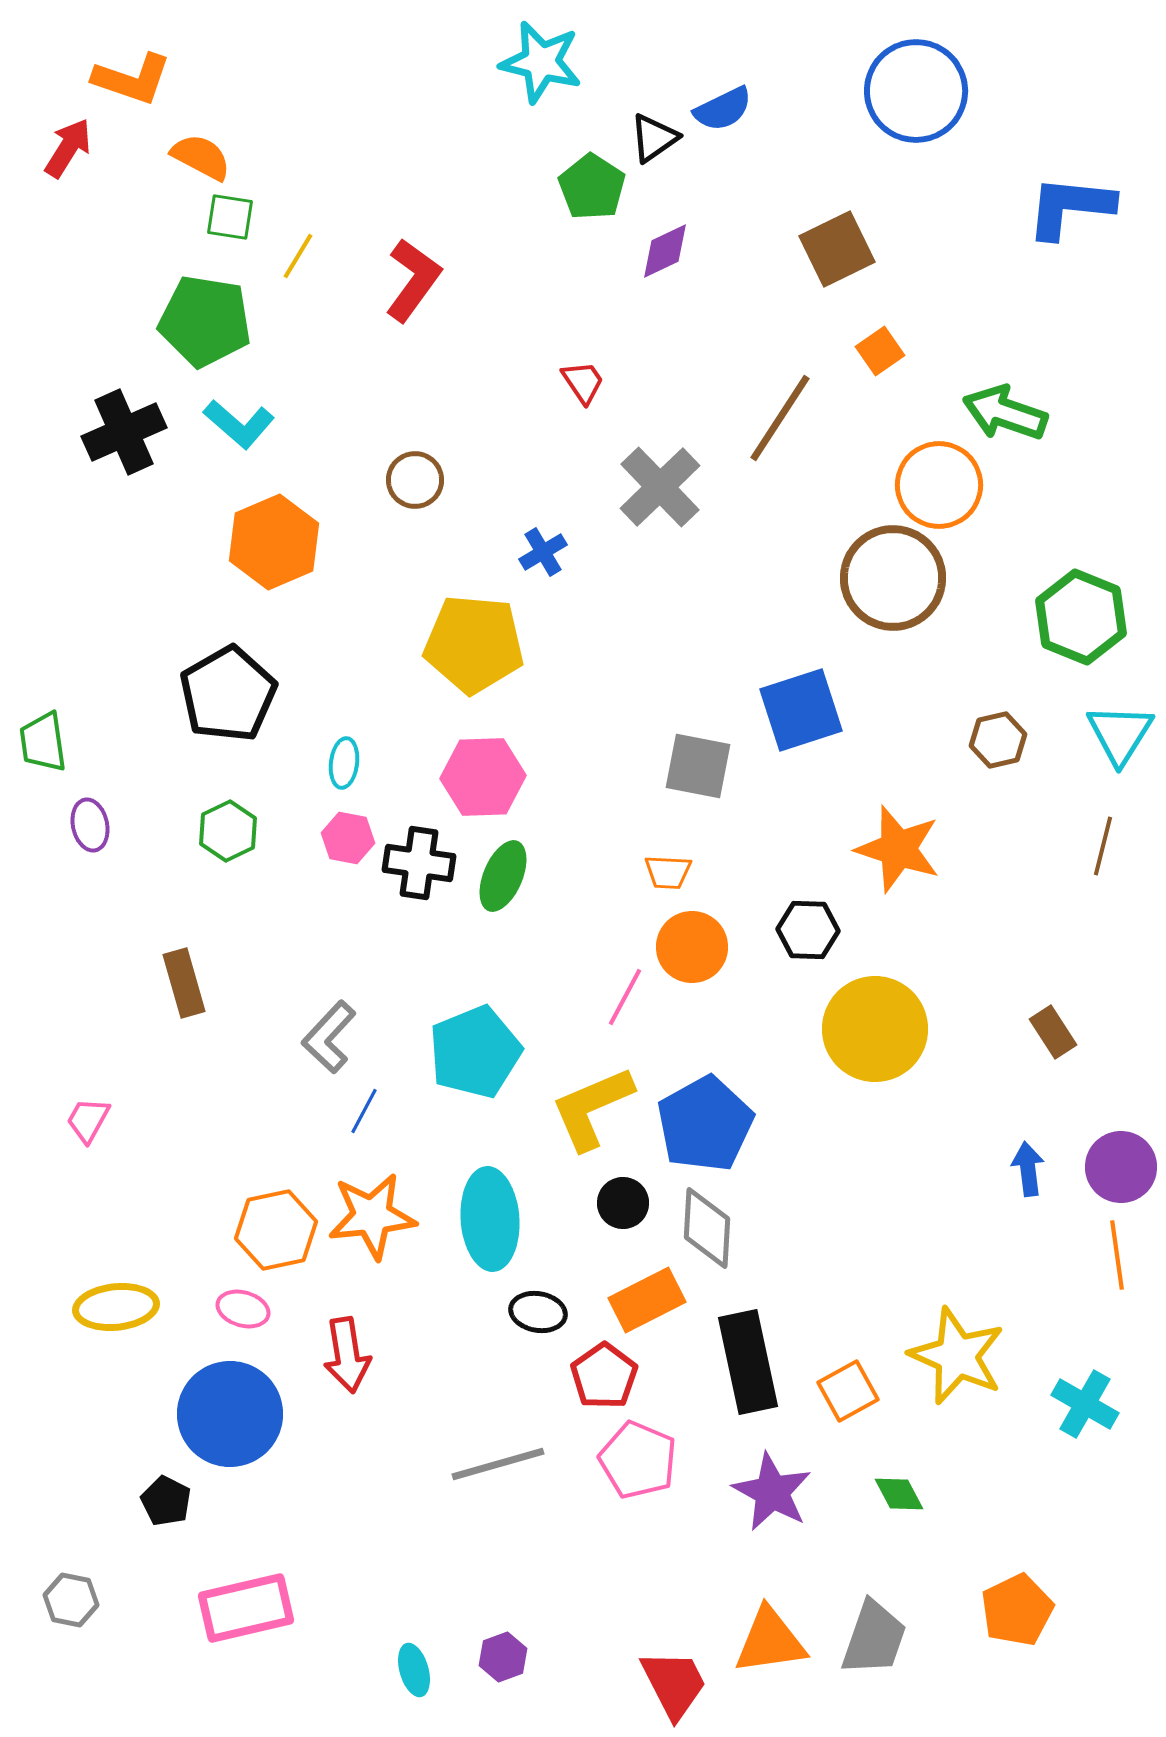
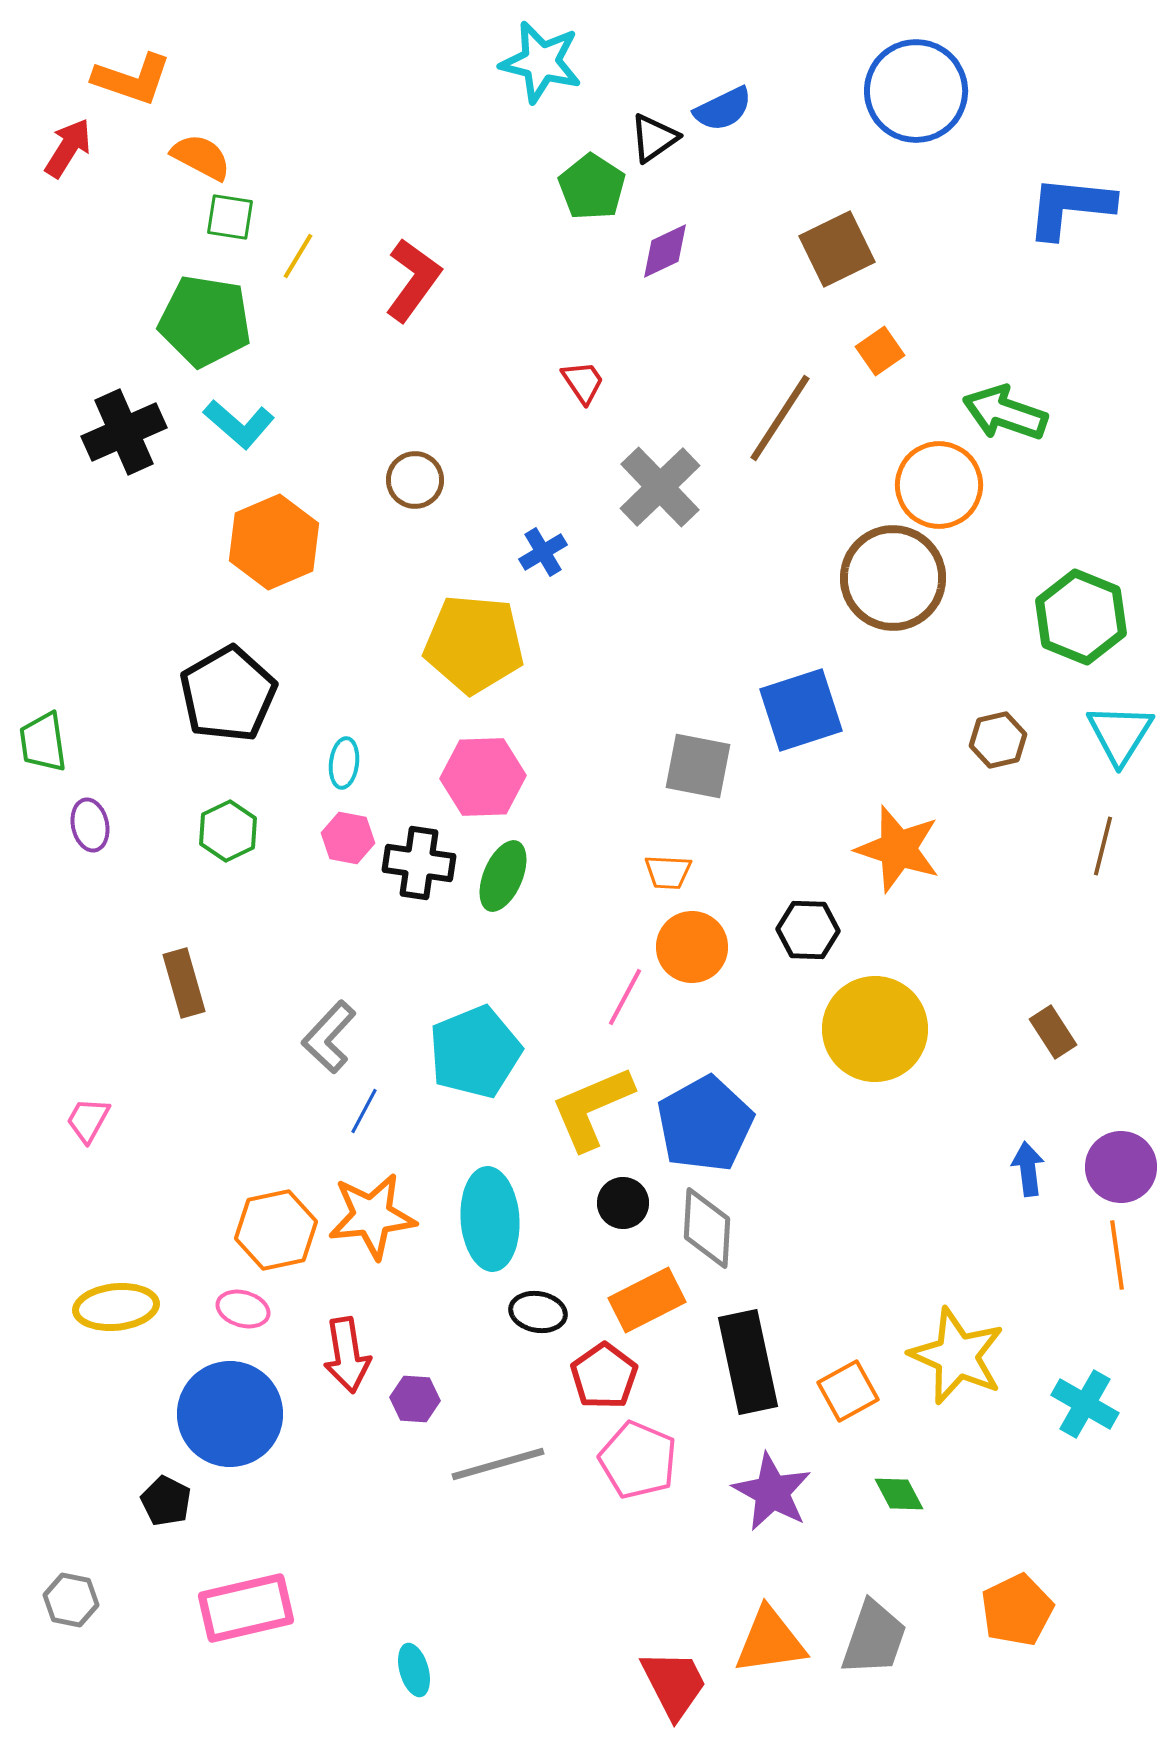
purple hexagon at (503, 1657): moved 88 px left, 258 px up; rotated 24 degrees clockwise
